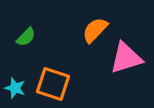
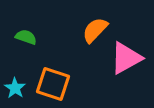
green semicircle: rotated 115 degrees counterclockwise
pink triangle: rotated 12 degrees counterclockwise
cyan star: rotated 15 degrees clockwise
